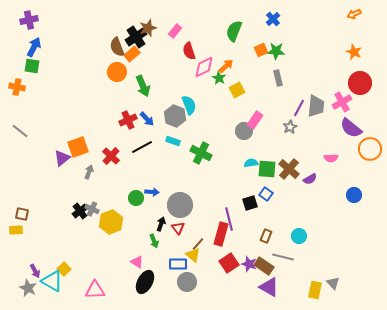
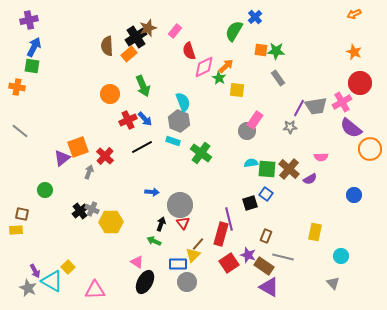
blue cross at (273, 19): moved 18 px left, 2 px up
green semicircle at (234, 31): rotated 10 degrees clockwise
brown semicircle at (117, 47): moved 10 px left, 1 px up; rotated 18 degrees clockwise
orange square at (261, 50): rotated 32 degrees clockwise
orange rectangle at (132, 54): moved 3 px left
orange circle at (117, 72): moved 7 px left, 22 px down
gray rectangle at (278, 78): rotated 21 degrees counterclockwise
yellow square at (237, 90): rotated 35 degrees clockwise
cyan semicircle at (189, 105): moved 6 px left, 3 px up
gray trapezoid at (316, 106): rotated 75 degrees clockwise
gray hexagon at (175, 116): moved 4 px right, 5 px down
blue arrow at (147, 119): moved 2 px left
gray star at (290, 127): rotated 24 degrees clockwise
gray circle at (244, 131): moved 3 px right
green cross at (201, 153): rotated 10 degrees clockwise
red cross at (111, 156): moved 6 px left
pink semicircle at (331, 158): moved 10 px left, 1 px up
green circle at (136, 198): moved 91 px left, 8 px up
yellow hexagon at (111, 222): rotated 20 degrees clockwise
red triangle at (178, 228): moved 5 px right, 5 px up
cyan circle at (299, 236): moved 42 px right, 20 px down
green arrow at (154, 241): rotated 136 degrees clockwise
yellow triangle at (193, 255): rotated 35 degrees clockwise
purple star at (249, 264): moved 1 px left, 9 px up
yellow square at (64, 269): moved 4 px right, 2 px up
yellow rectangle at (315, 290): moved 58 px up
